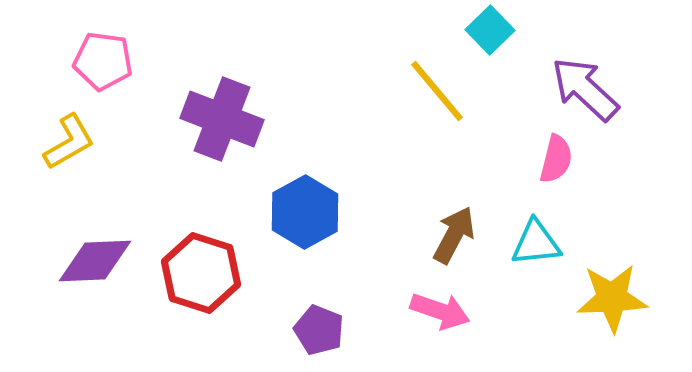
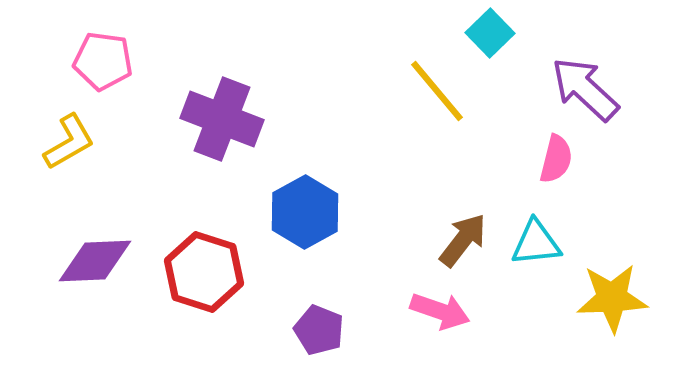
cyan square: moved 3 px down
brown arrow: moved 9 px right, 5 px down; rotated 10 degrees clockwise
red hexagon: moved 3 px right, 1 px up
